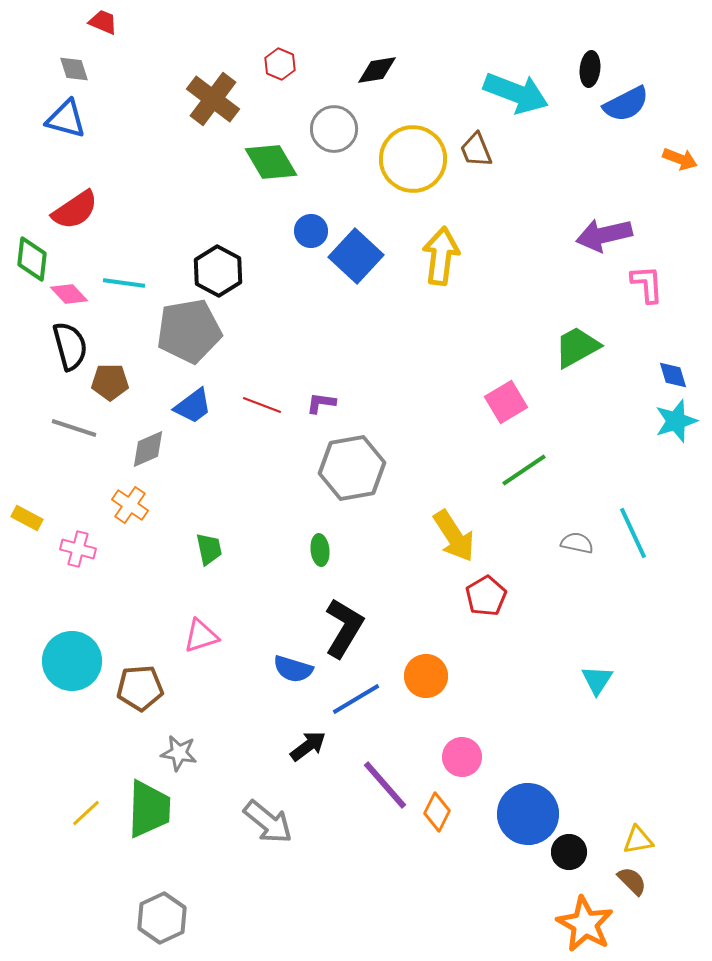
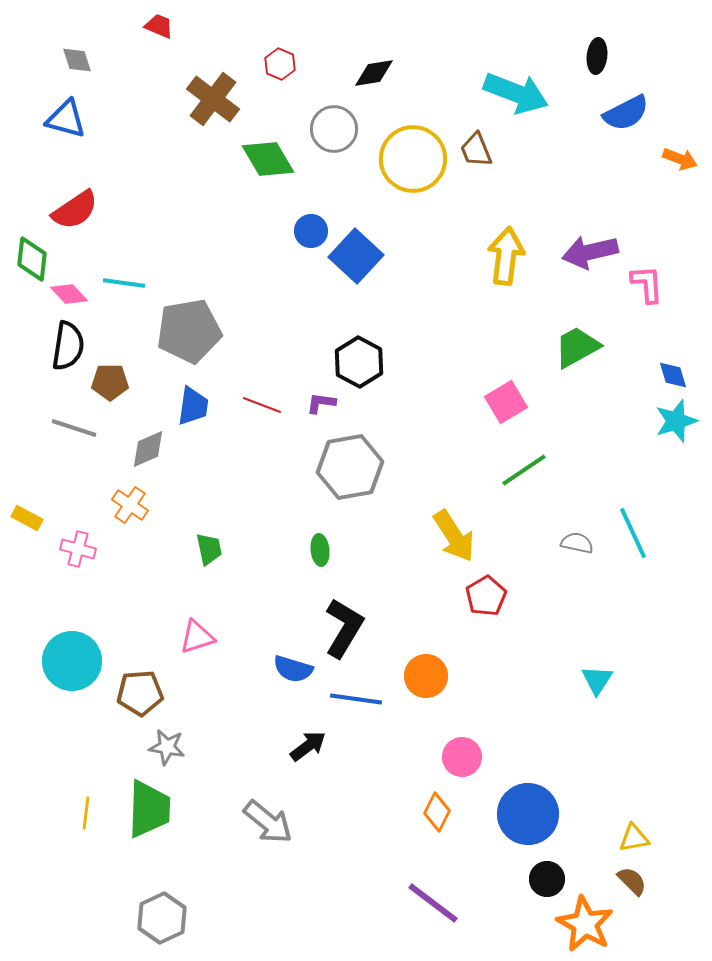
red trapezoid at (103, 22): moved 56 px right, 4 px down
gray diamond at (74, 69): moved 3 px right, 9 px up
black ellipse at (590, 69): moved 7 px right, 13 px up
black diamond at (377, 70): moved 3 px left, 3 px down
blue semicircle at (626, 104): moved 9 px down
green diamond at (271, 162): moved 3 px left, 3 px up
purple arrow at (604, 235): moved 14 px left, 17 px down
yellow arrow at (441, 256): moved 65 px right
black hexagon at (218, 271): moved 141 px right, 91 px down
black semicircle at (70, 346): moved 2 px left; rotated 24 degrees clockwise
blue trapezoid at (193, 406): rotated 45 degrees counterclockwise
gray hexagon at (352, 468): moved 2 px left, 1 px up
pink triangle at (201, 636): moved 4 px left, 1 px down
brown pentagon at (140, 688): moved 5 px down
blue line at (356, 699): rotated 39 degrees clockwise
gray star at (179, 753): moved 12 px left, 6 px up
purple line at (385, 785): moved 48 px right, 118 px down; rotated 12 degrees counterclockwise
yellow line at (86, 813): rotated 40 degrees counterclockwise
yellow triangle at (638, 840): moved 4 px left, 2 px up
black circle at (569, 852): moved 22 px left, 27 px down
